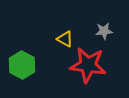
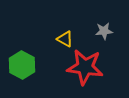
red star: moved 3 px left, 2 px down
